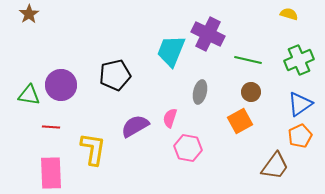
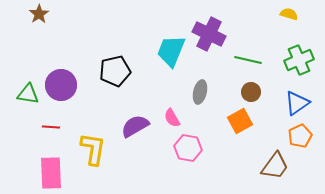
brown star: moved 10 px right
purple cross: moved 1 px right
black pentagon: moved 4 px up
green triangle: moved 1 px left, 1 px up
blue triangle: moved 3 px left, 1 px up
pink semicircle: moved 2 px right; rotated 48 degrees counterclockwise
